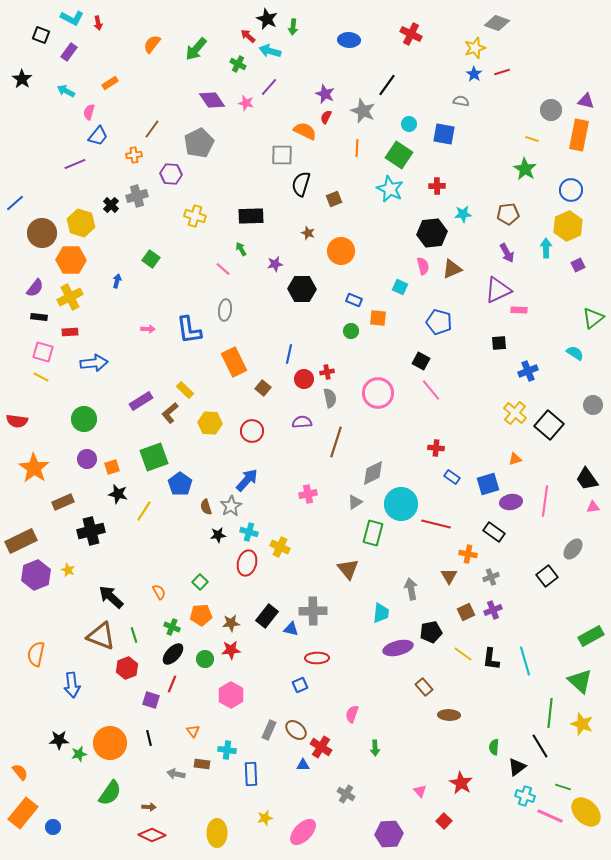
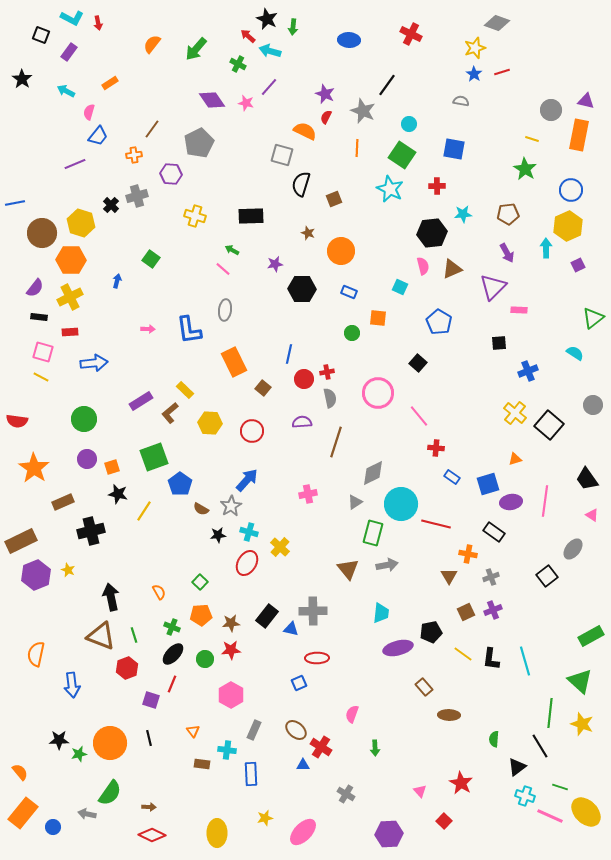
blue square at (444, 134): moved 10 px right, 15 px down
gray square at (282, 155): rotated 15 degrees clockwise
green square at (399, 155): moved 3 px right
blue line at (15, 203): rotated 30 degrees clockwise
green arrow at (241, 249): moved 9 px left, 1 px down; rotated 32 degrees counterclockwise
purple triangle at (498, 290): moved 5 px left, 3 px up; rotated 20 degrees counterclockwise
blue rectangle at (354, 300): moved 5 px left, 8 px up
blue pentagon at (439, 322): rotated 15 degrees clockwise
green circle at (351, 331): moved 1 px right, 2 px down
black square at (421, 361): moved 3 px left, 2 px down; rotated 12 degrees clockwise
pink line at (431, 390): moved 12 px left, 26 px down
brown semicircle at (206, 507): moved 5 px left, 2 px down; rotated 42 degrees counterclockwise
pink triangle at (593, 507): moved 1 px left, 8 px down; rotated 40 degrees clockwise
yellow cross at (280, 547): rotated 18 degrees clockwise
red ellipse at (247, 563): rotated 15 degrees clockwise
gray arrow at (411, 589): moved 24 px left, 24 px up; rotated 90 degrees clockwise
black arrow at (111, 597): rotated 36 degrees clockwise
blue square at (300, 685): moved 1 px left, 2 px up
gray rectangle at (269, 730): moved 15 px left
green semicircle at (494, 747): moved 8 px up
gray arrow at (176, 774): moved 89 px left, 40 px down
green line at (563, 787): moved 3 px left
